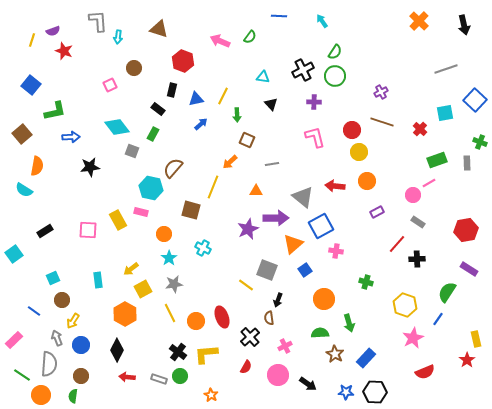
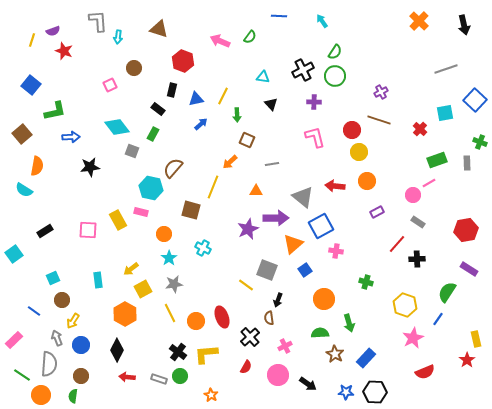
brown line at (382, 122): moved 3 px left, 2 px up
